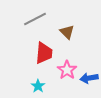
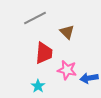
gray line: moved 1 px up
pink star: rotated 24 degrees counterclockwise
